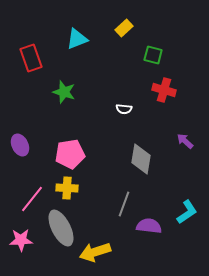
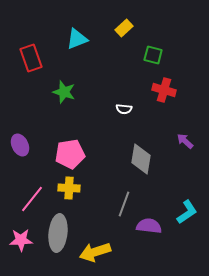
yellow cross: moved 2 px right
gray ellipse: moved 3 px left, 5 px down; rotated 33 degrees clockwise
